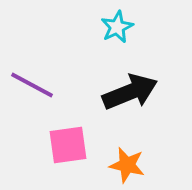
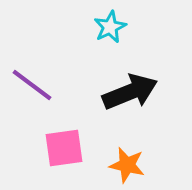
cyan star: moved 7 px left
purple line: rotated 9 degrees clockwise
pink square: moved 4 px left, 3 px down
